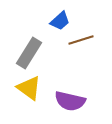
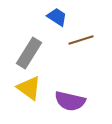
blue trapezoid: moved 3 px left, 4 px up; rotated 105 degrees counterclockwise
